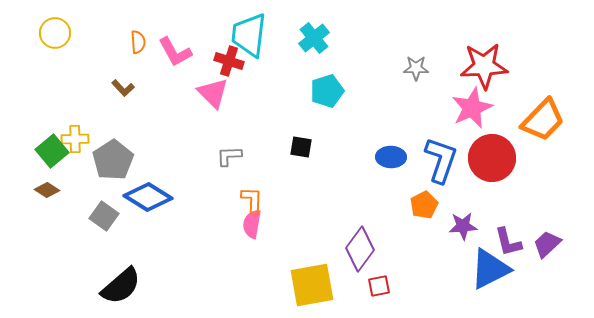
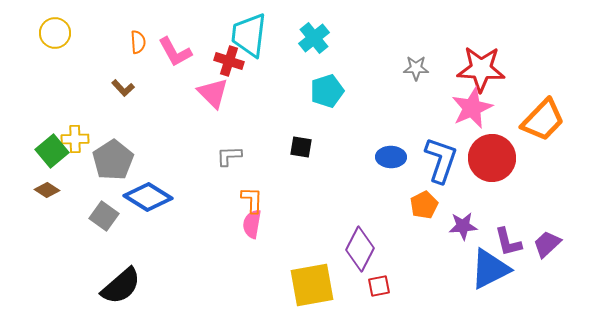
red star: moved 3 px left, 3 px down; rotated 6 degrees clockwise
purple diamond: rotated 9 degrees counterclockwise
